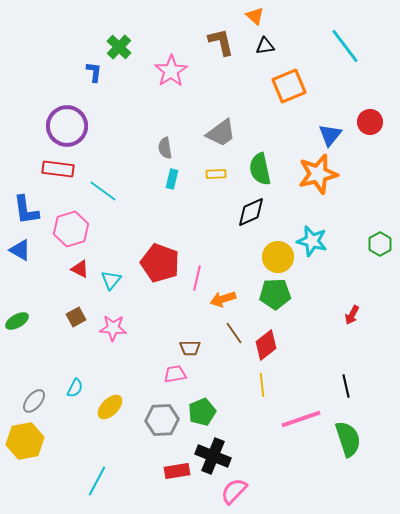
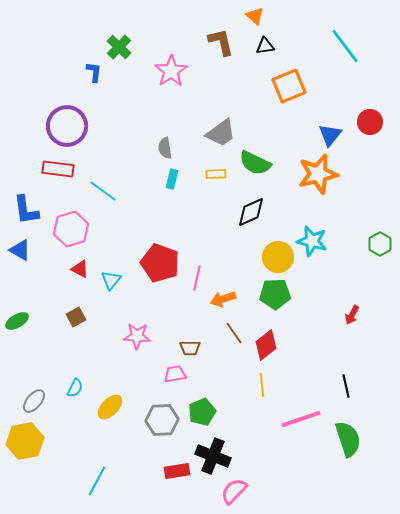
green semicircle at (260, 169): moved 5 px left, 6 px up; rotated 52 degrees counterclockwise
pink star at (113, 328): moved 24 px right, 8 px down
